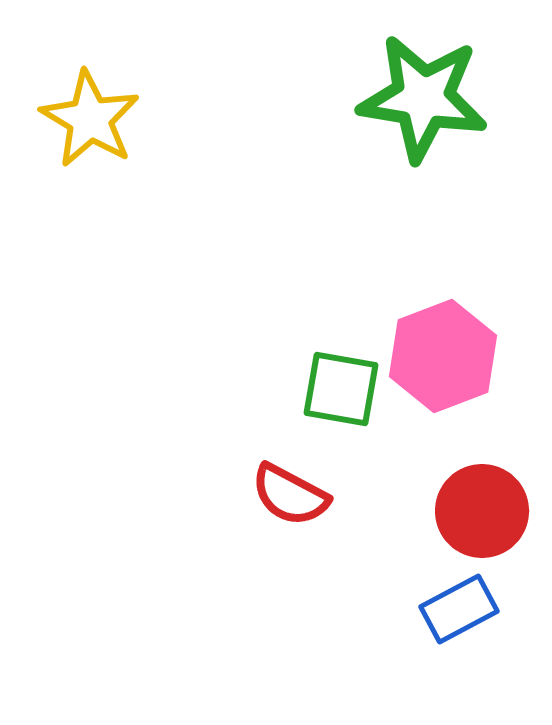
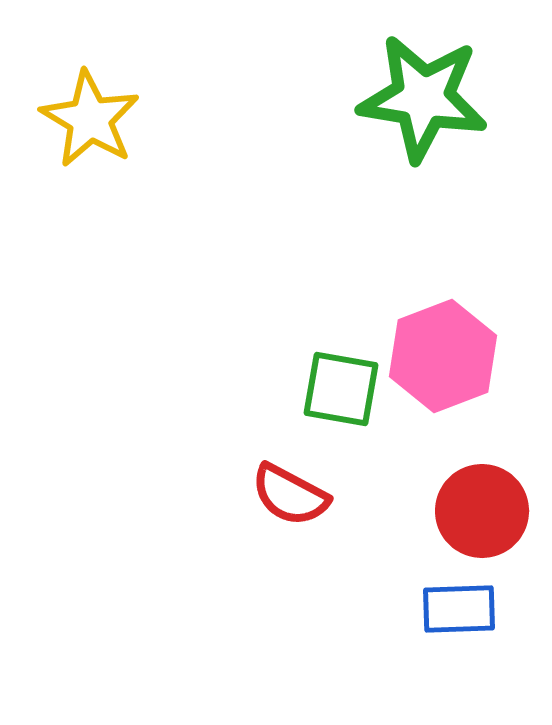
blue rectangle: rotated 26 degrees clockwise
